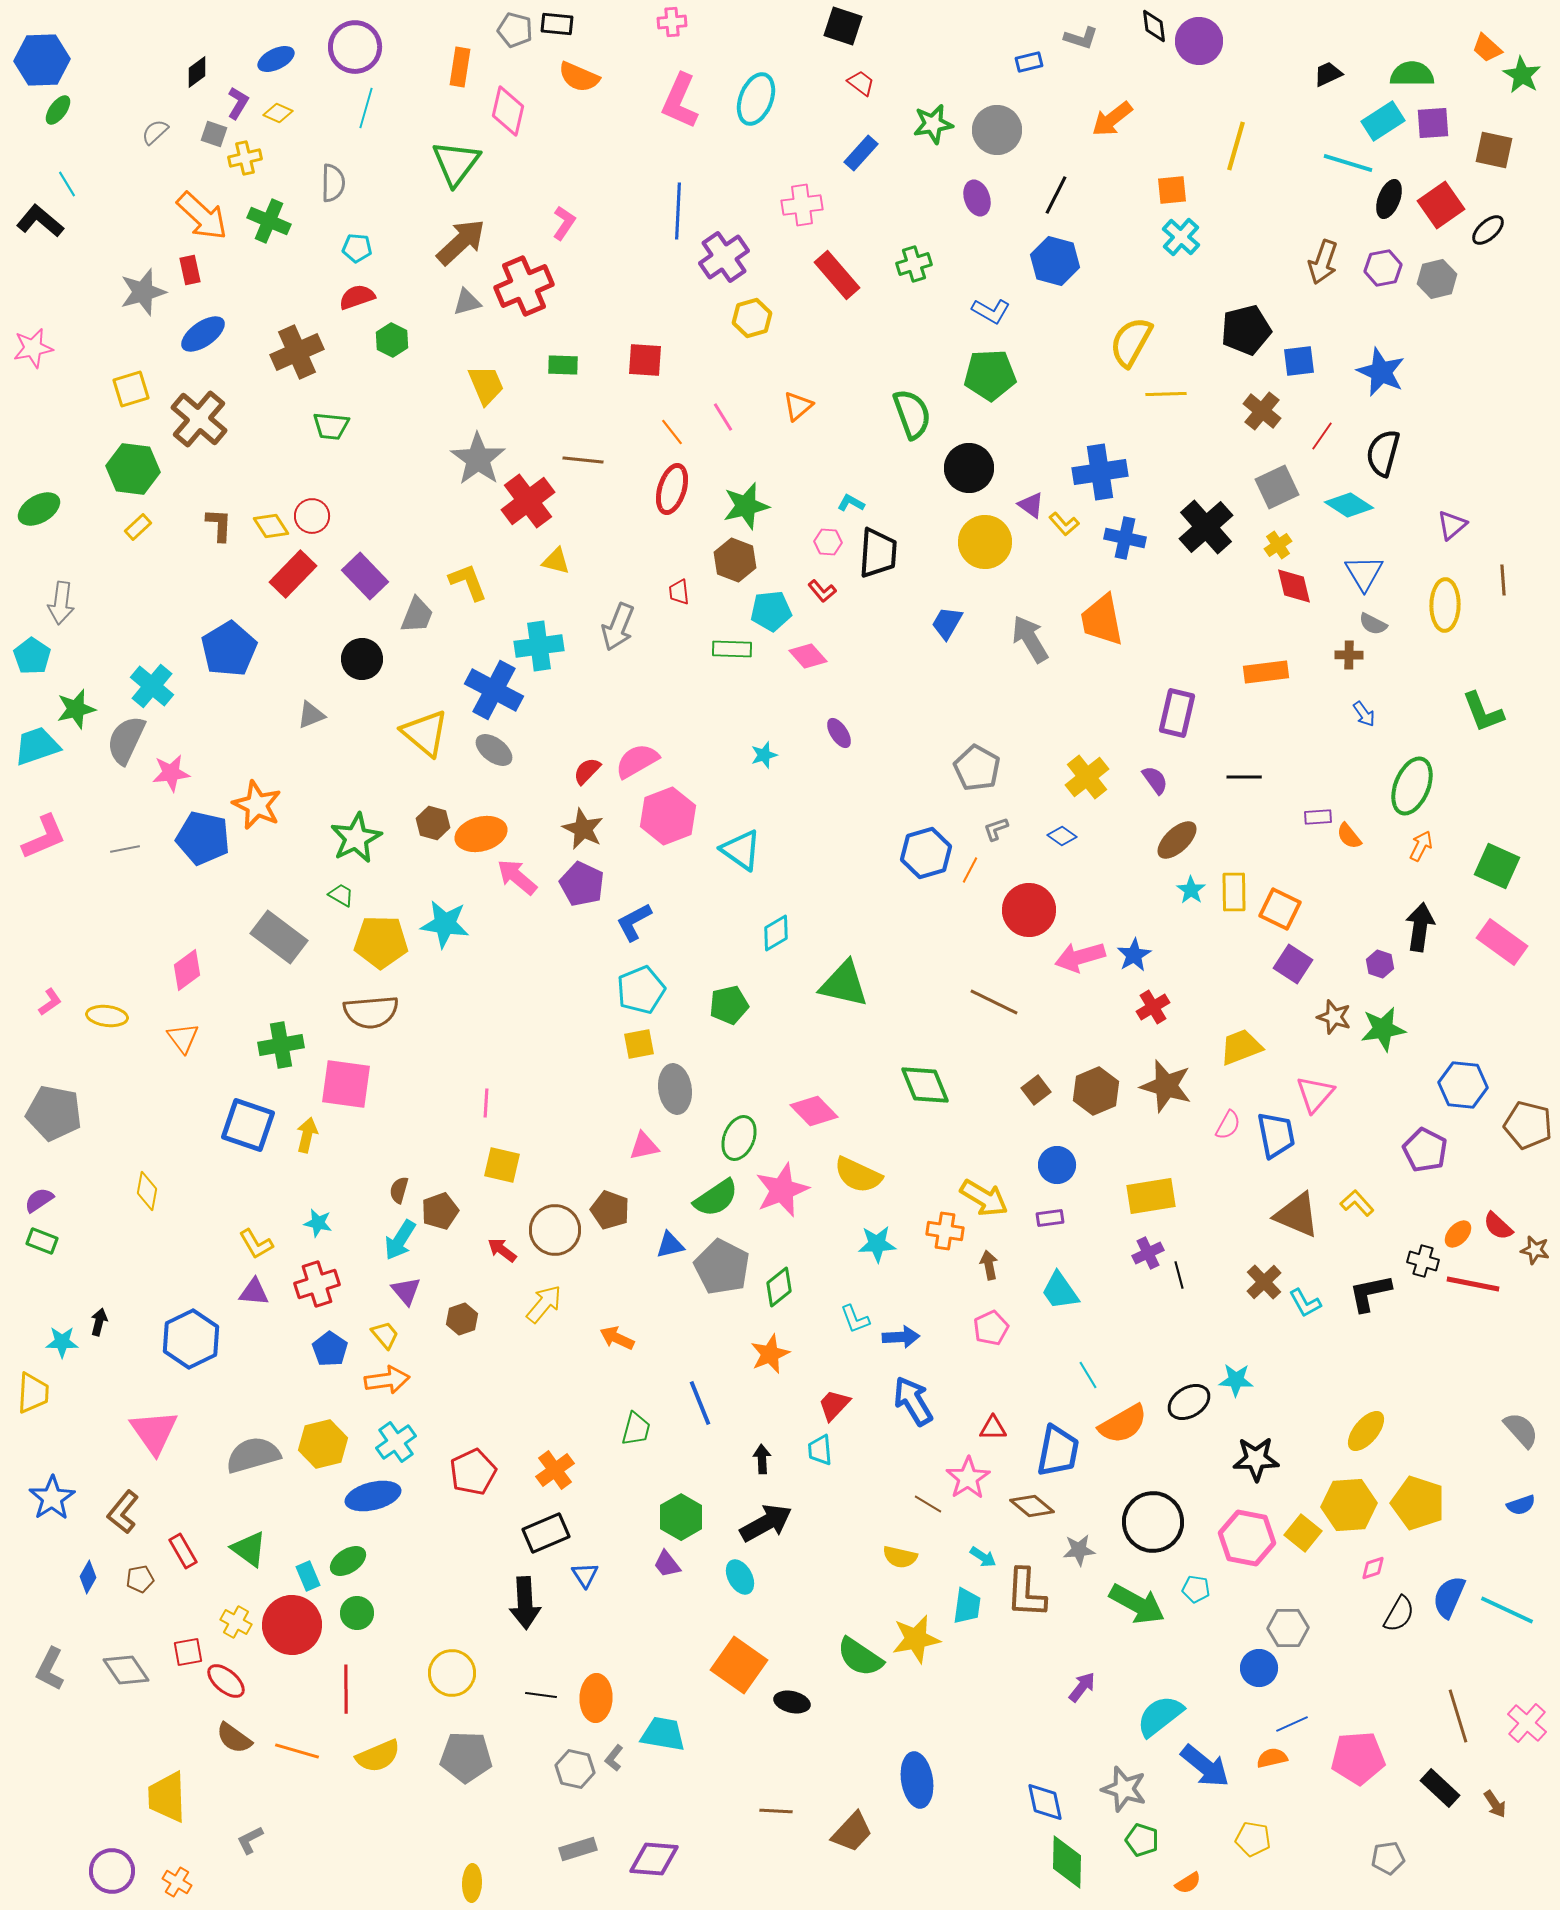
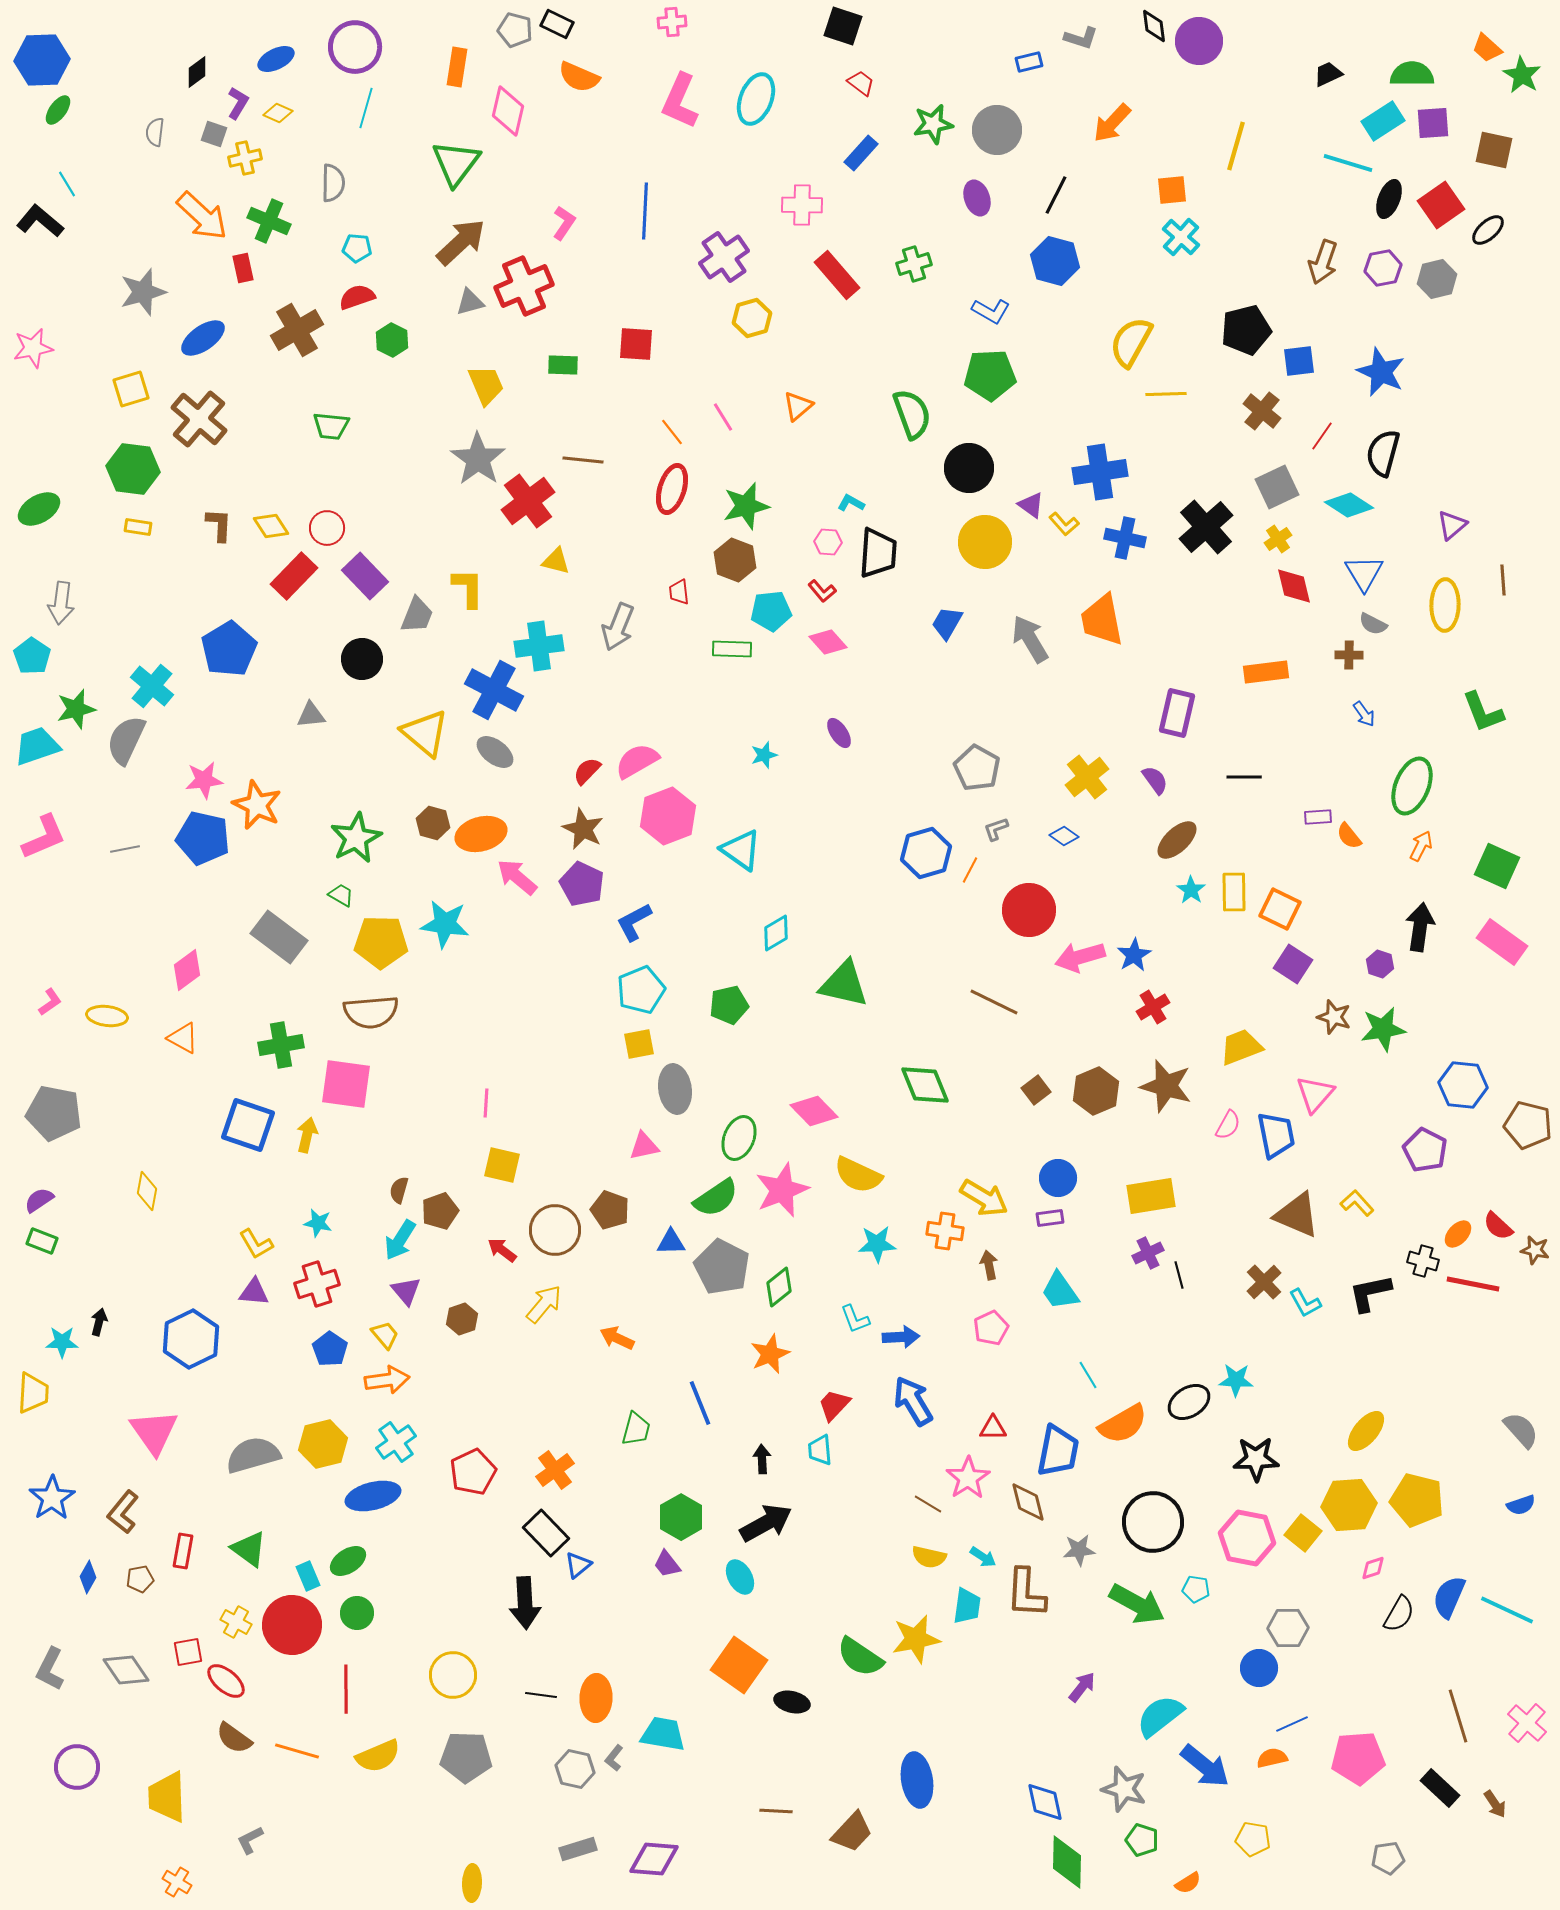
black rectangle at (557, 24): rotated 20 degrees clockwise
orange rectangle at (460, 67): moved 3 px left
orange arrow at (1112, 119): moved 4 px down; rotated 9 degrees counterclockwise
gray semicircle at (155, 132): rotated 40 degrees counterclockwise
pink cross at (802, 205): rotated 9 degrees clockwise
blue line at (678, 211): moved 33 px left
red rectangle at (190, 270): moved 53 px right, 2 px up
gray triangle at (467, 302): moved 3 px right
blue ellipse at (203, 334): moved 4 px down
brown cross at (297, 352): moved 22 px up; rotated 6 degrees counterclockwise
red square at (645, 360): moved 9 px left, 16 px up
red circle at (312, 516): moved 15 px right, 12 px down
yellow rectangle at (138, 527): rotated 52 degrees clockwise
yellow cross at (1278, 545): moved 6 px up
red rectangle at (293, 574): moved 1 px right, 2 px down
yellow L-shape at (468, 582): moved 6 px down; rotated 21 degrees clockwise
pink diamond at (808, 656): moved 20 px right, 14 px up
gray triangle at (311, 715): rotated 16 degrees clockwise
gray ellipse at (494, 750): moved 1 px right, 2 px down
pink star at (171, 773): moved 33 px right, 7 px down
blue diamond at (1062, 836): moved 2 px right
orange triangle at (183, 1038): rotated 24 degrees counterclockwise
blue circle at (1057, 1165): moved 1 px right, 13 px down
blue triangle at (670, 1245): moved 1 px right, 3 px up; rotated 12 degrees clockwise
yellow pentagon at (1418, 1503): moved 1 px left, 3 px up; rotated 4 degrees counterclockwise
brown diamond at (1032, 1506): moved 4 px left, 4 px up; rotated 36 degrees clockwise
black rectangle at (546, 1533): rotated 69 degrees clockwise
red rectangle at (183, 1551): rotated 40 degrees clockwise
yellow semicircle at (900, 1557): moved 29 px right
blue triangle at (585, 1575): moved 7 px left, 10 px up; rotated 24 degrees clockwise
yellow circle at (452, 1673): moved 1 px right, 2 px down
purple circle at (112, 1871): moved 35 px left, 104 px up
